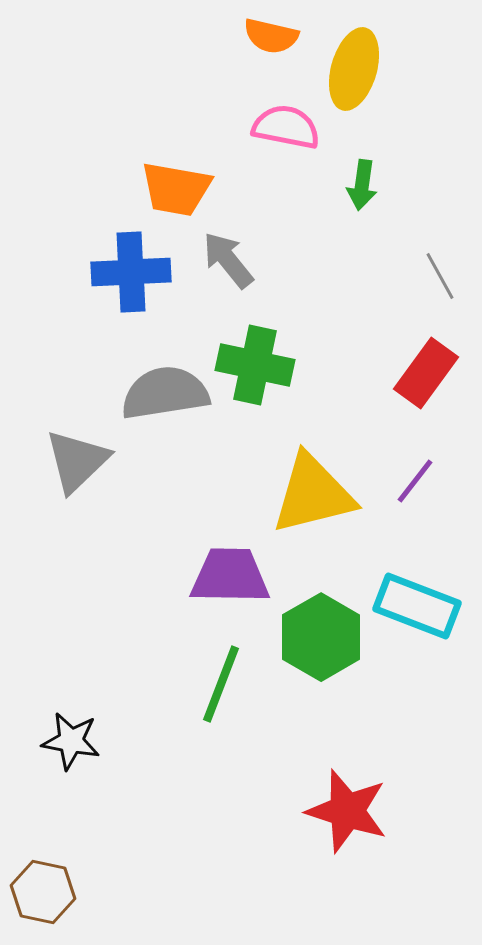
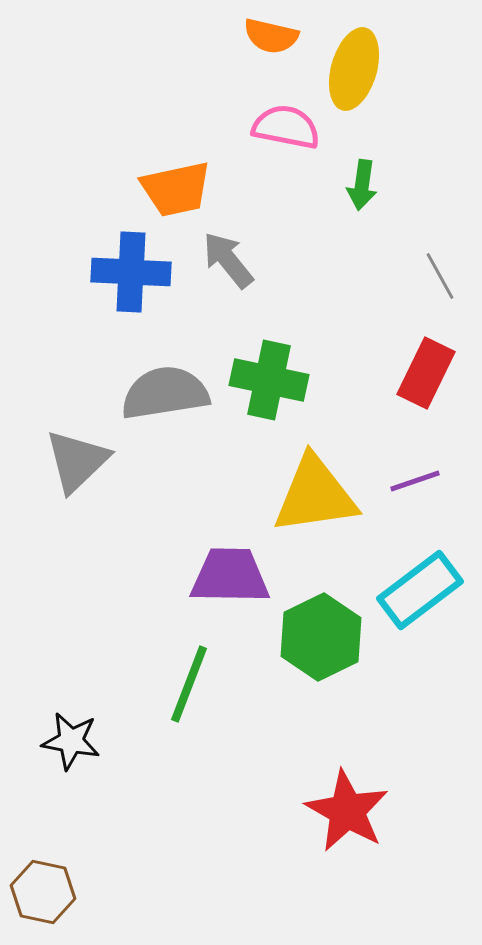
orange trapezoid: rotated 22 degrees counterclockwise
blue cross: rotated 6 degrees clockwise
green cross: moved 14 px right, 15 px down
red rectangle: rotated 10 degrees counterclockwise
purple line: rotated 33 degrees clockwise
yellow triangle: moved 2 px right, 1 px down; rotated 6 degrees clockwise
cyan rectangle: moved 3 px right, 16 px up; rotated 58 degrees counterclockwise
green hexagon: rotated 4 degrees clockwise
green line: moved 32 px left
red star: rotated 12 degrees clockwise
